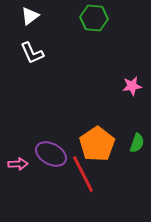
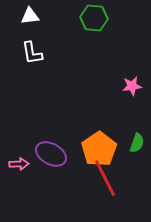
white triangle: rotated 30 degrees clockwise
white L-shape: rotated 15 degrees clockwise
orange pentagon: moved 2 px right, 5 px down
pink arrow: moved 1 px right
red line: moved 22 px right, 4 px down
